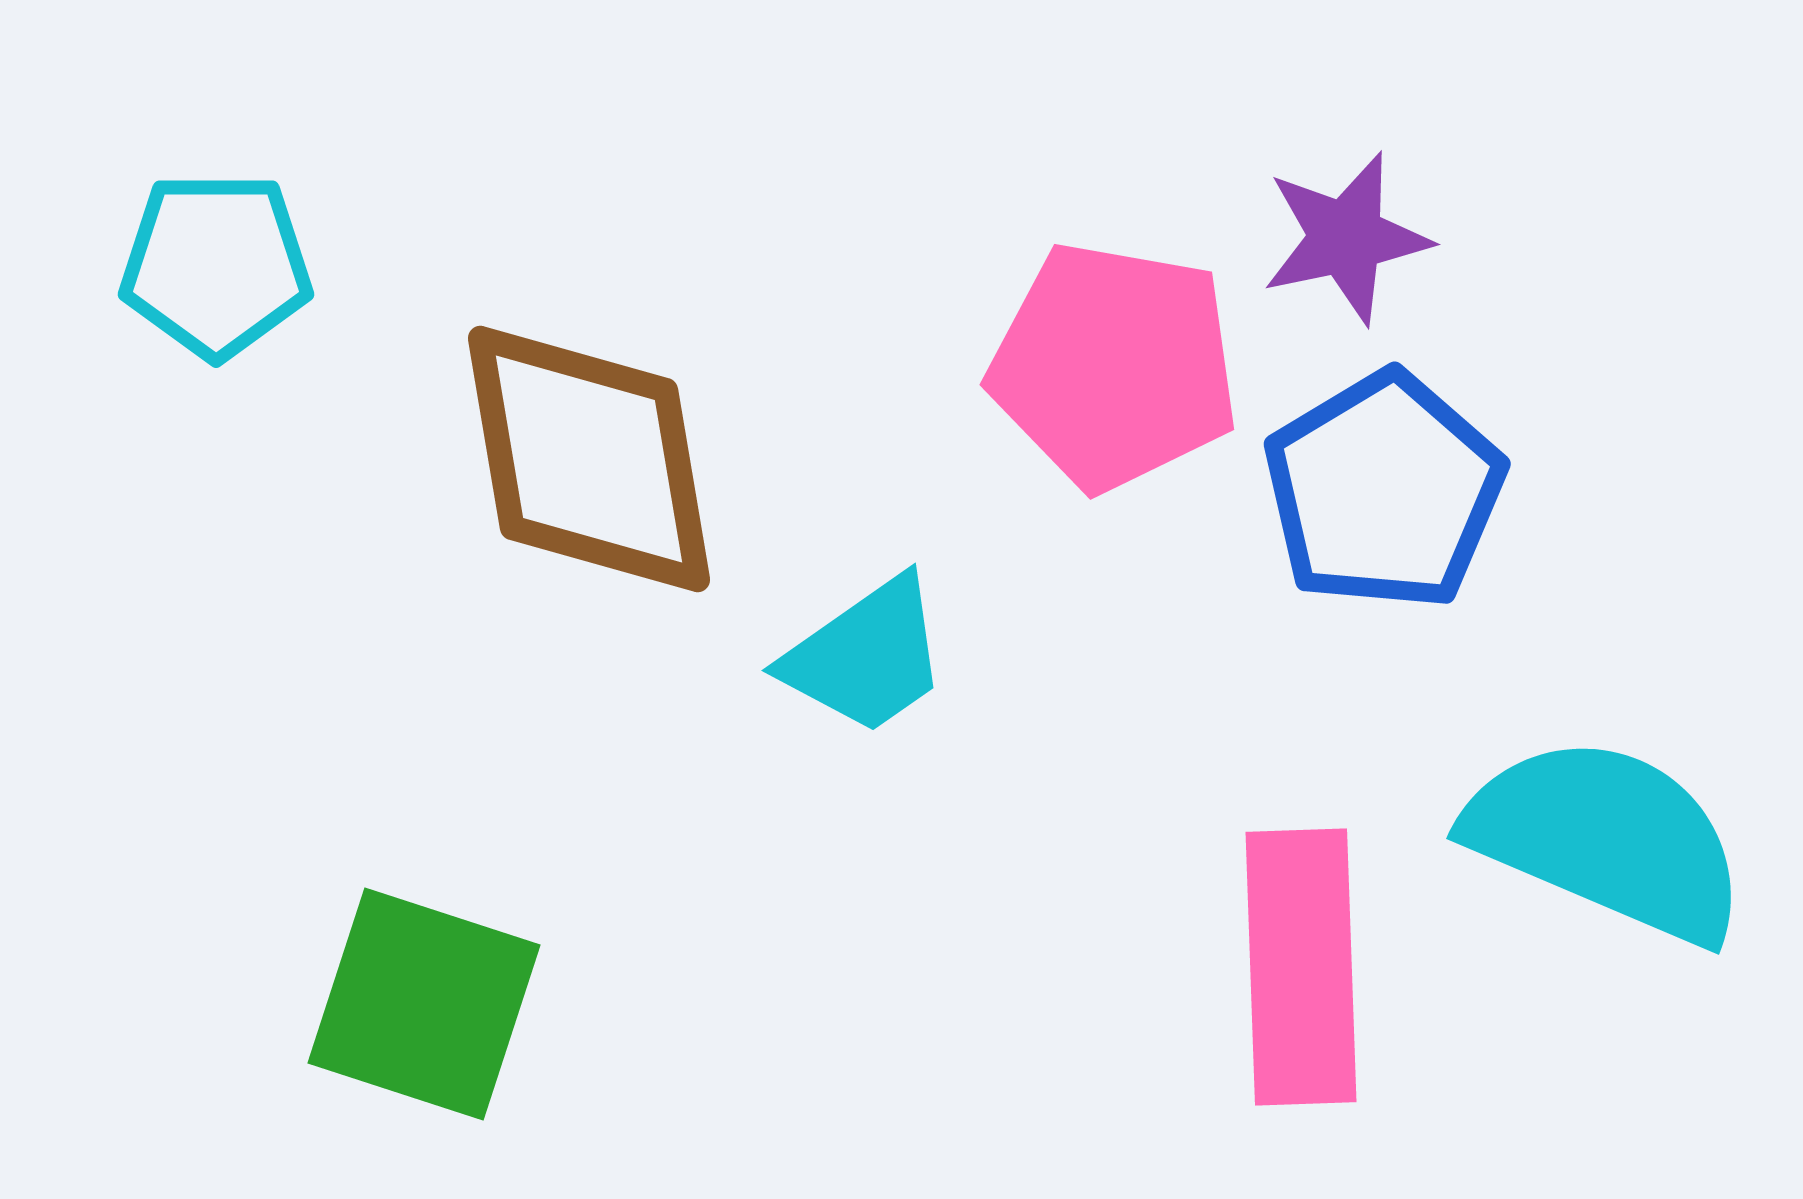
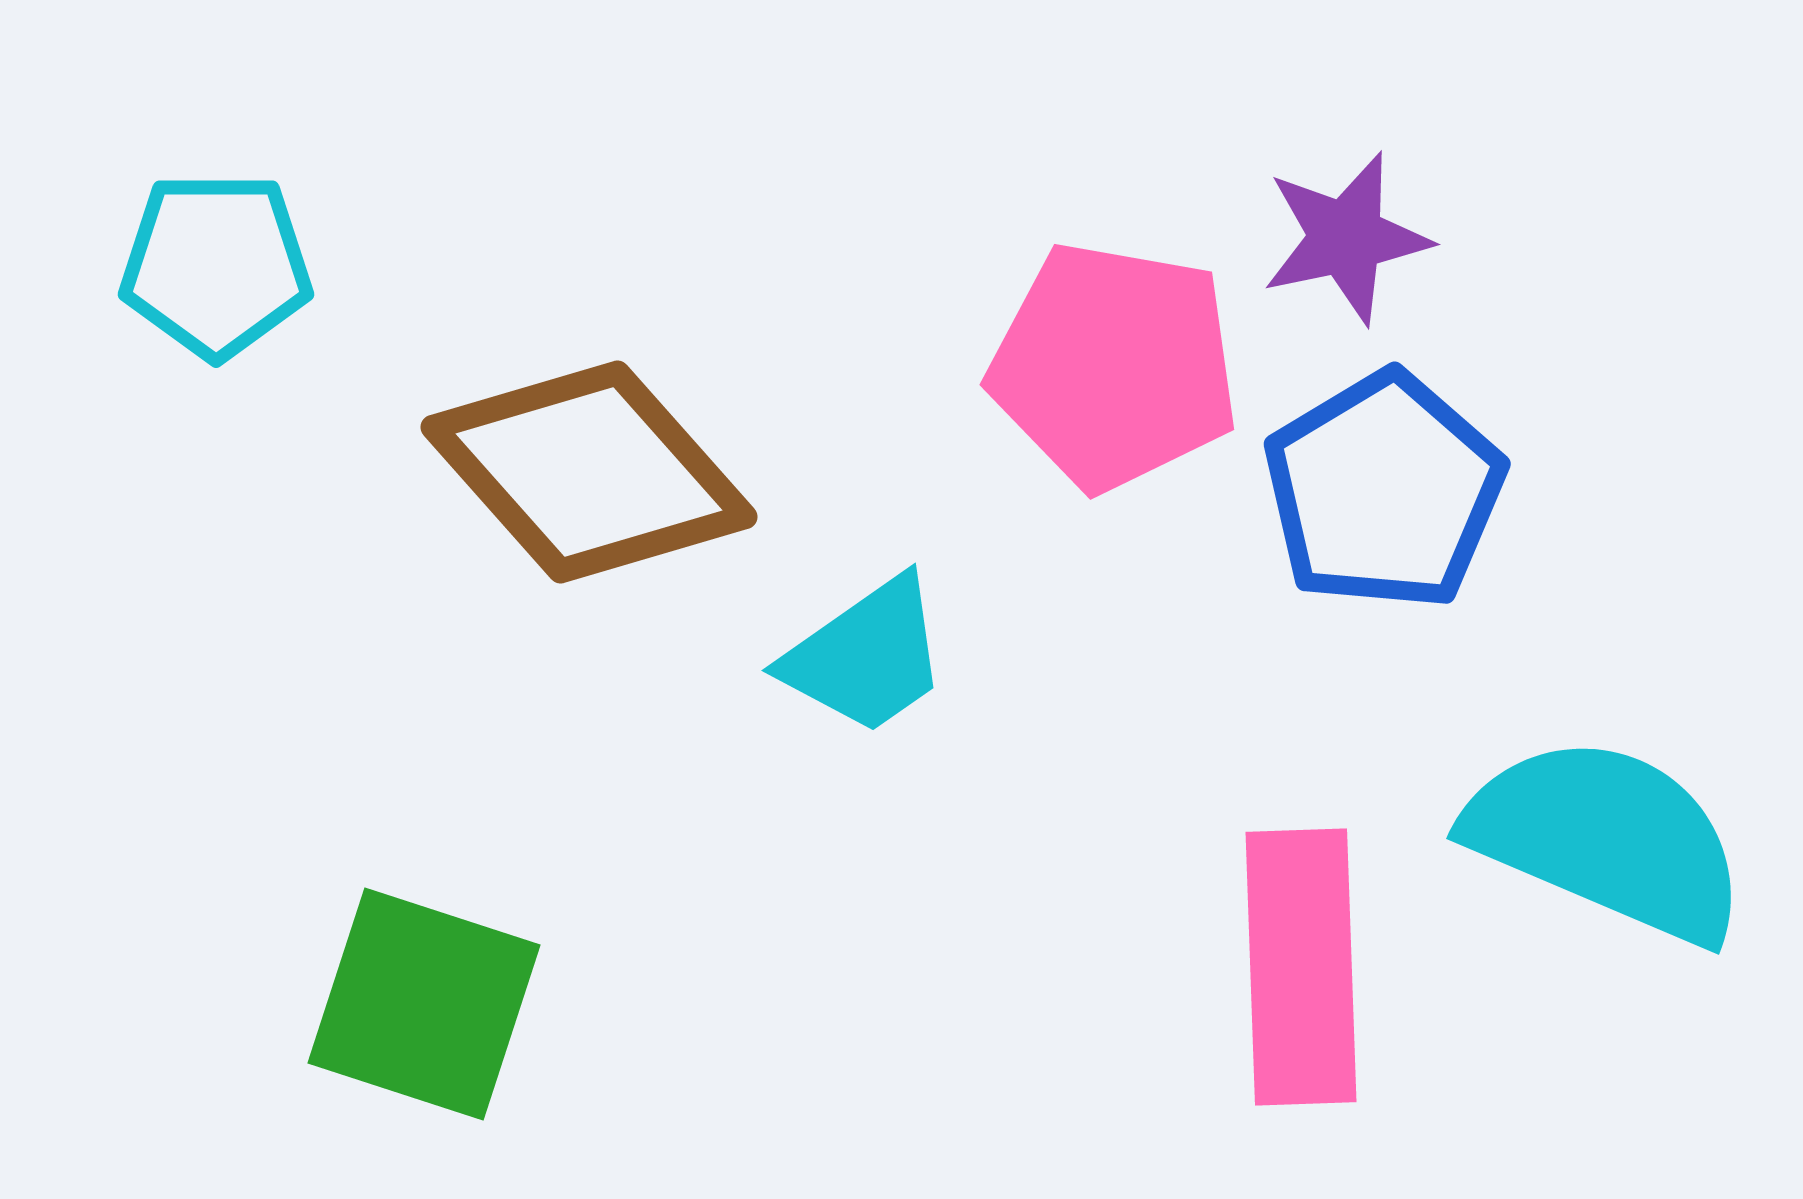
brown diamond: moved 13 px down; rotated 32 degrees counterclockwise
